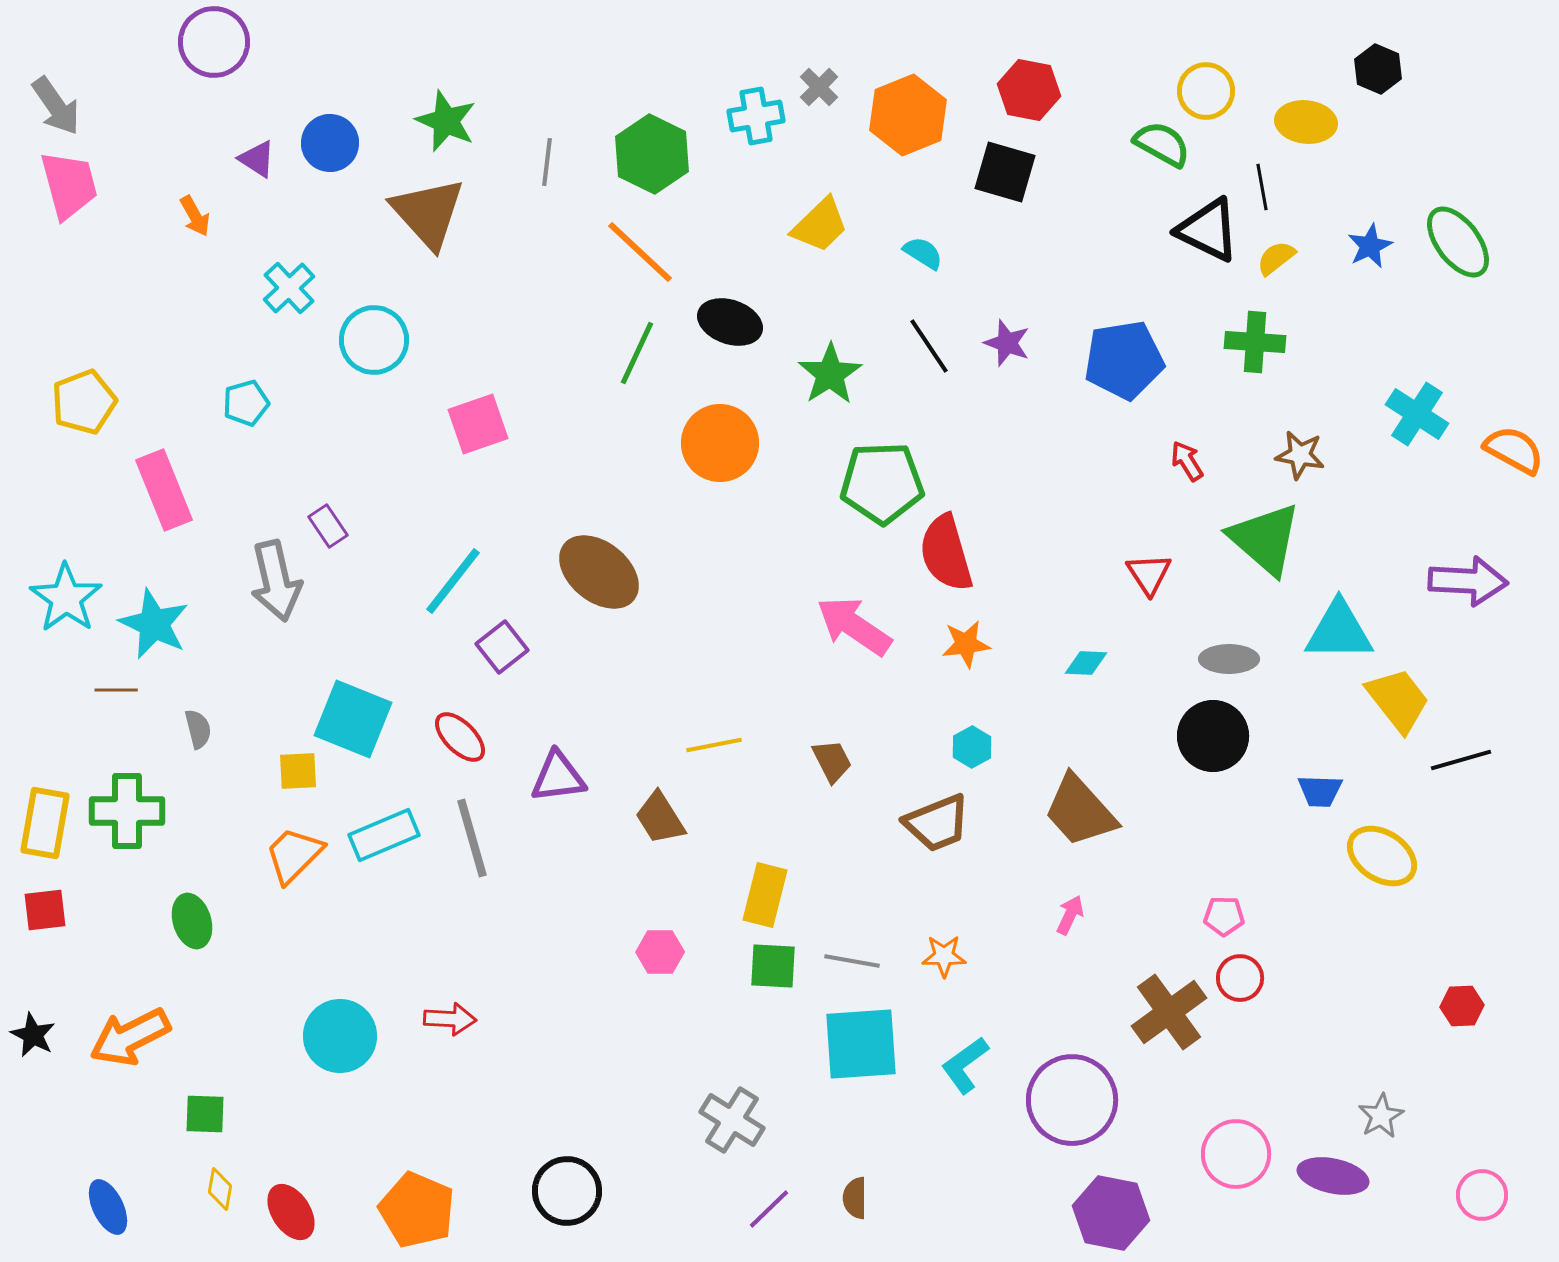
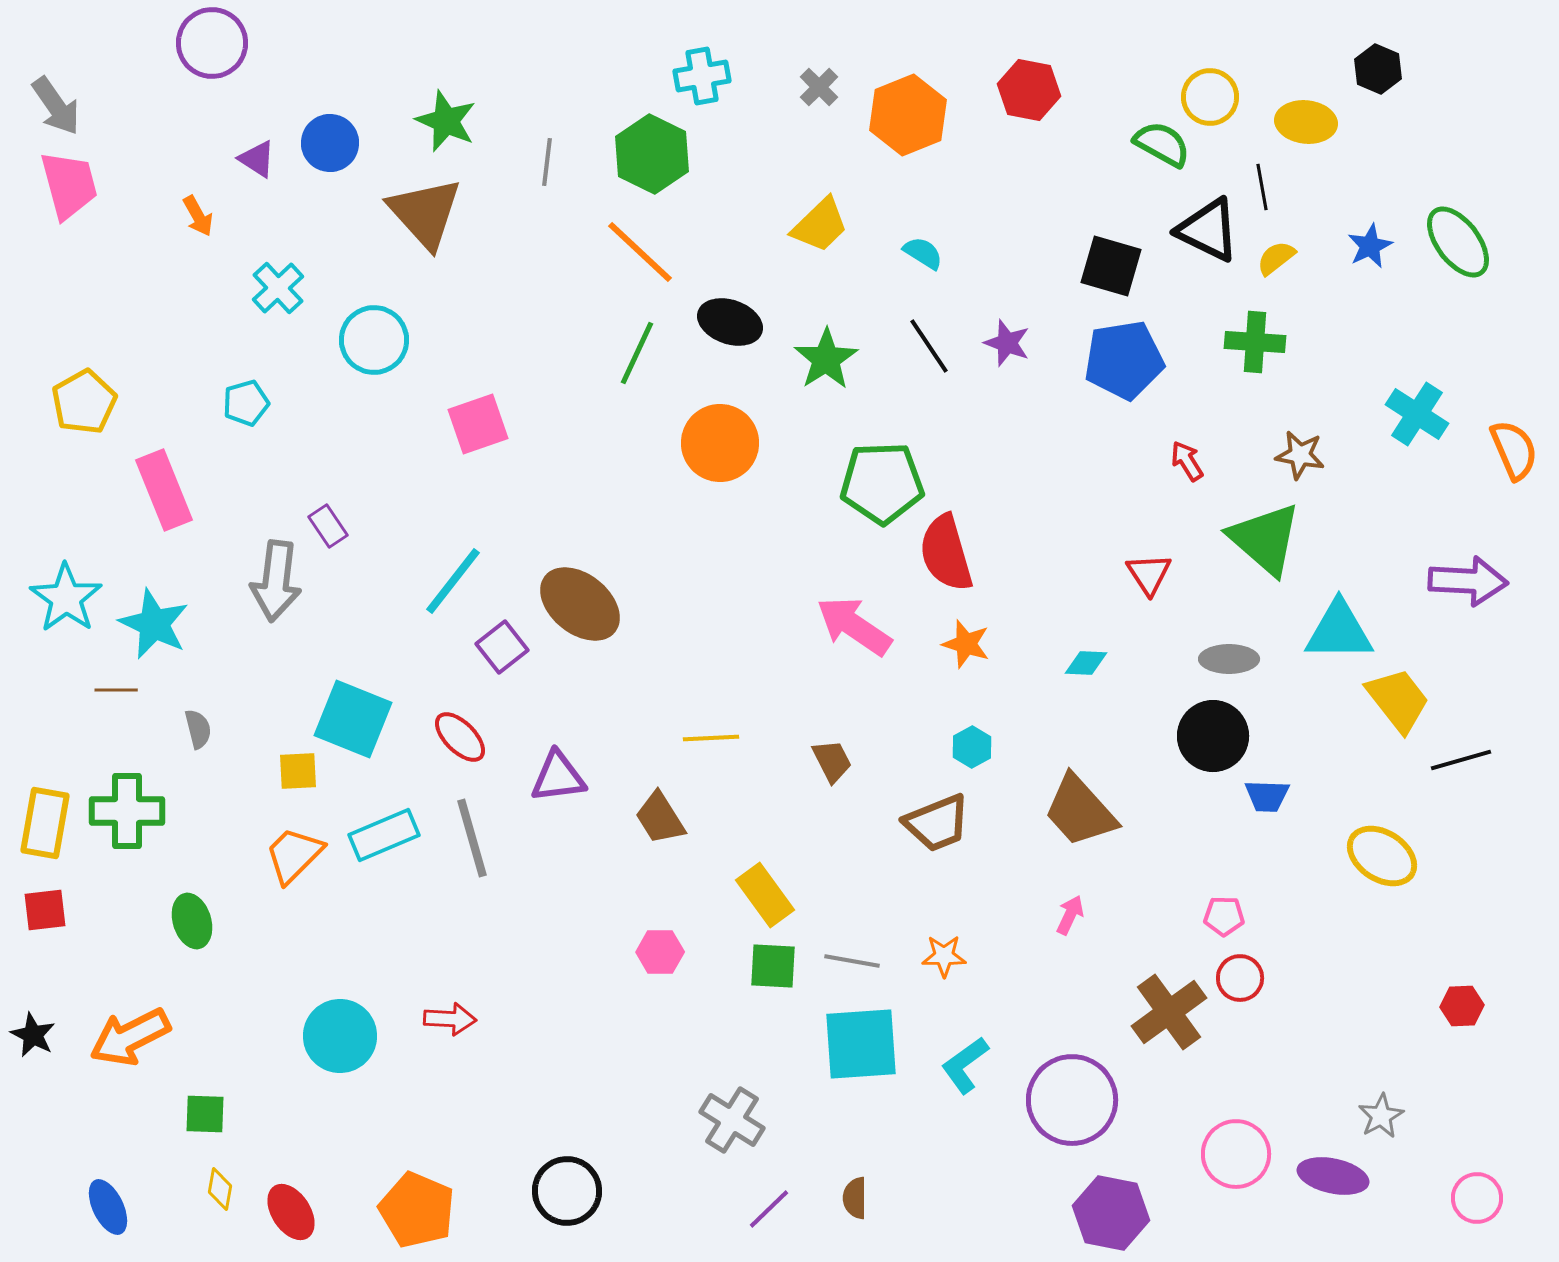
purple circle at (214, 42): moved 2 px left, 1 px down
yellow circle at (1206, 91): moved 4 px right, 6 px down
cyan cross at (756, 116): moved 54 px left, 40 px up
black square at (1005, 172): moved 106 px right, 94 px down
brown triangle at (428, 213): moved 3 px left
orange arrow at (195, 216): moved 3 px right
cyan cross at (289, 288): moved 11 px left
green star at (830, 374): moved 4 px left, 15 px up
yellow pentagon at (84, 402): rotated 8 degrees counterclockwise
orange semicircle at (1514, 450): rotated 38 degrees clockwise
brown ellipse at (599, 572): moved 19 px left, 32 px down
gray arrow at (276, 581): rotated 20 degrees clockwise
orange star at (966, 644): rotated 24 degrees clockwise
yellow line at (714, 745): moved 3 px left, 7 px up; rotated 8 degrees clockwise
blue trapezoid at (1320, 791): moved 53 px left, 5 px down
yellow rectangle at (765, 895): rotated 50 degrees counterclockwise
pink circle at (1482, 1195): moved 5 px left, 3 px down
